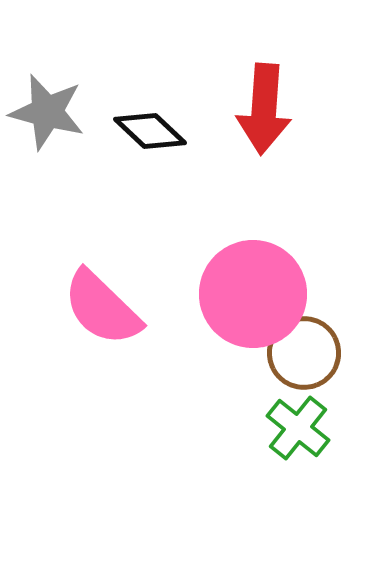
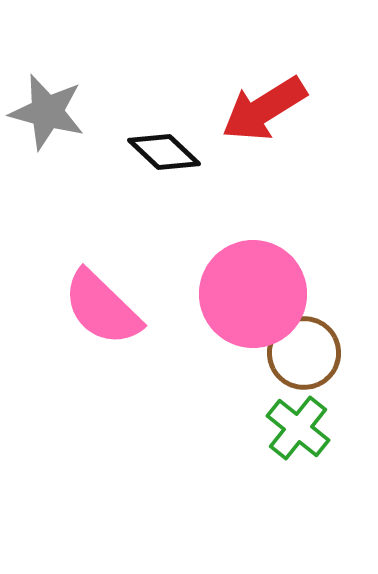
red arrow: rotated 54 degrees clockwise
black diamond: moved 14 px right, 21 px down
